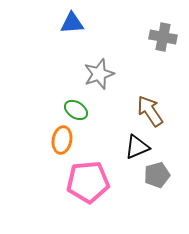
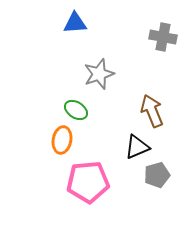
blue triangle: moved 3 px right
brown arrow: moved 2 px right; rotated 12 degrees clockwise
